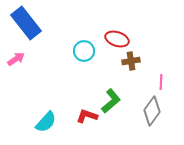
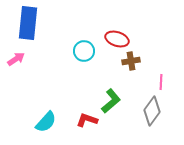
blue rectangle: moved 2 px right; rotated 44 degrees clockwise
red L-shape: moved 4 px down
